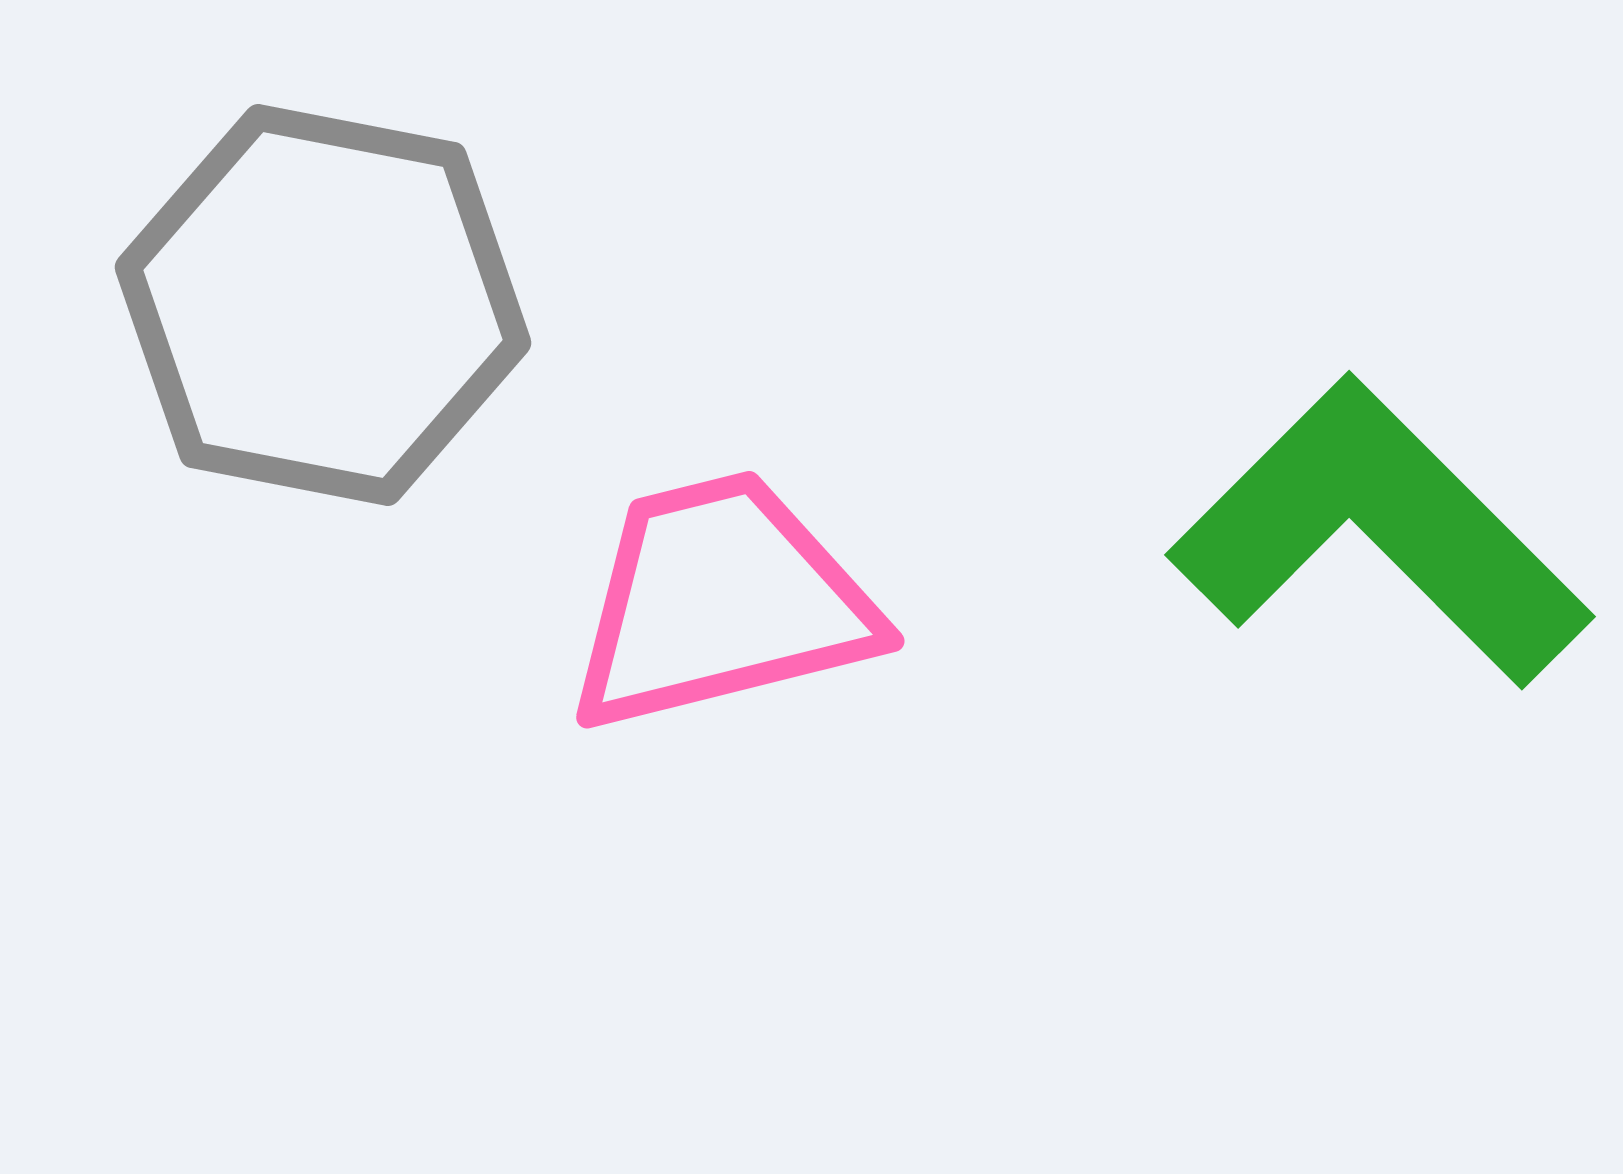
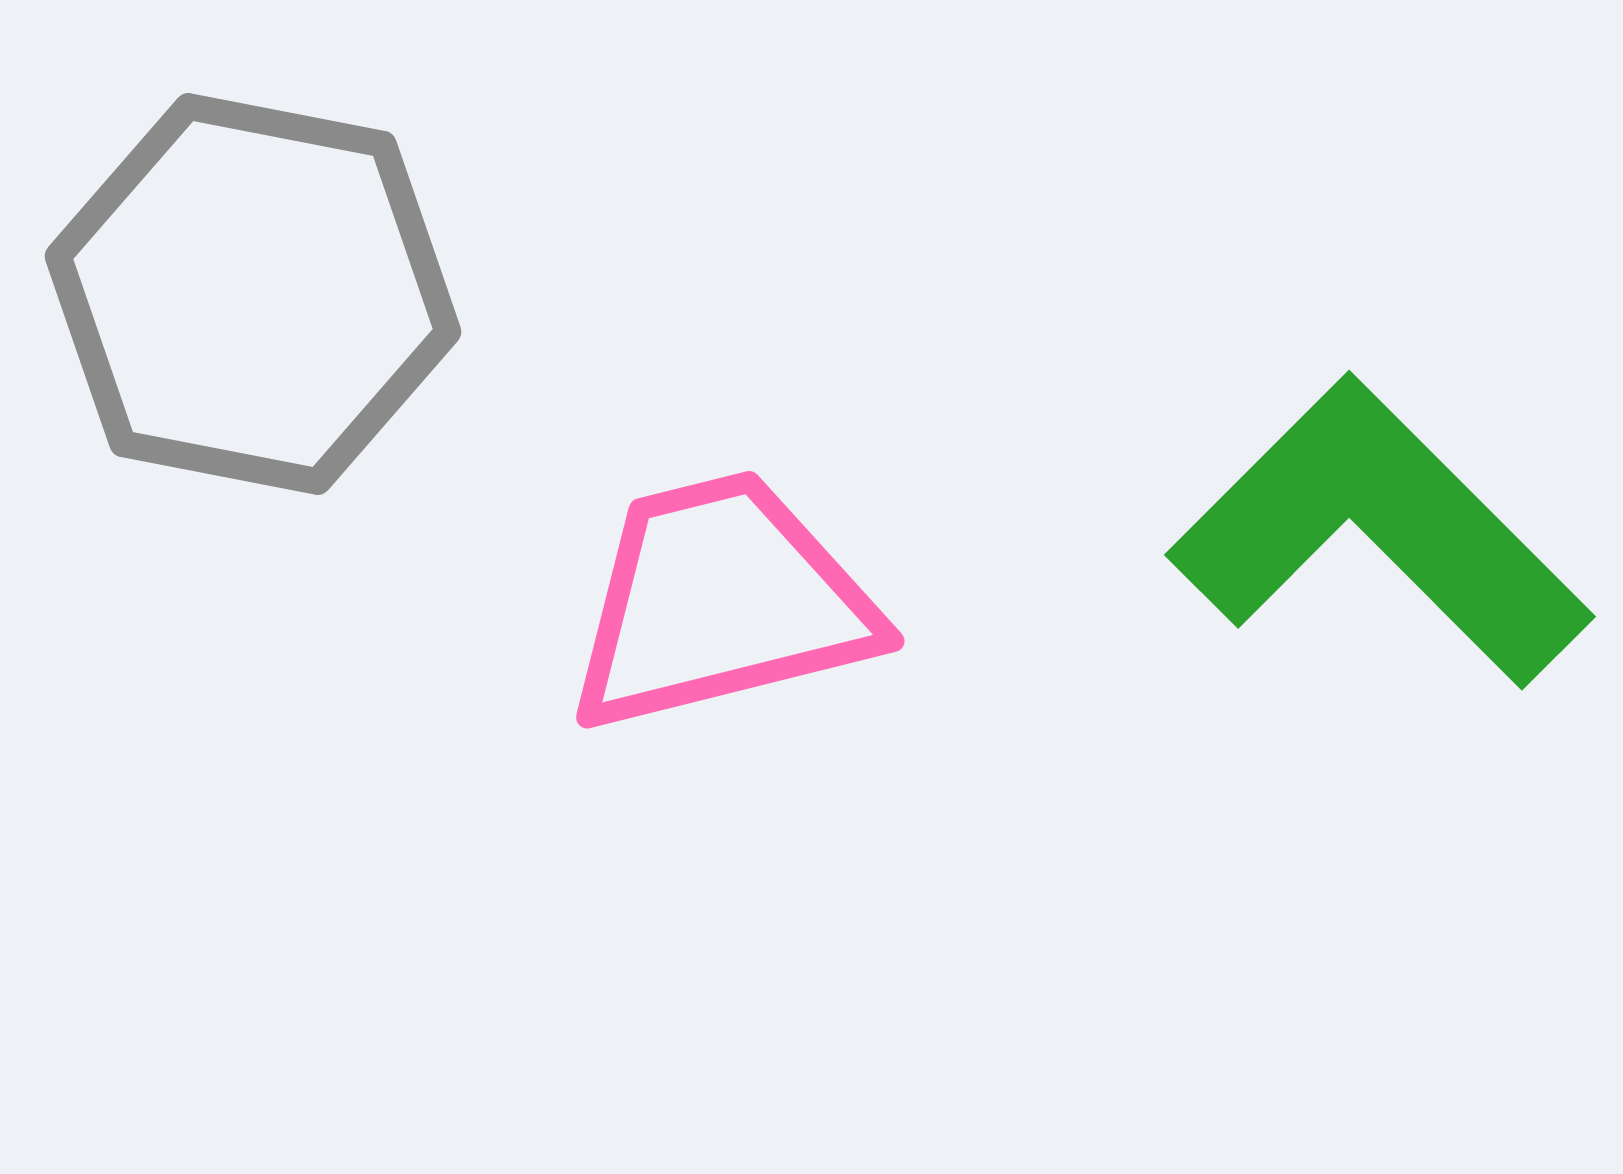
gray hexagon: moved 70 px left, 11 px up
